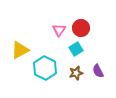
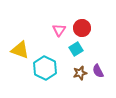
red circle: moved 1 px right
yellow triangle: rotated 48 degrees clockwise
brown star: moved 4 px right
